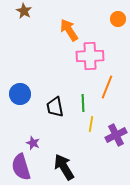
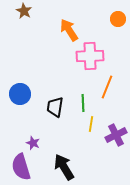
black trapezoid: rotated 20 degrees clockwise
